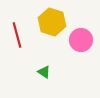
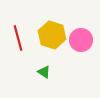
yellow hexagon: moved 13 px down
red line: moved 1 px right, 3 px down
